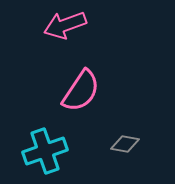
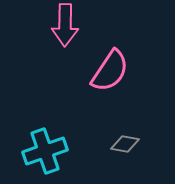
pink arrow: rotated 69 degrees counterclockwise
pink semicircle: moved 29 px right, 20 px up
